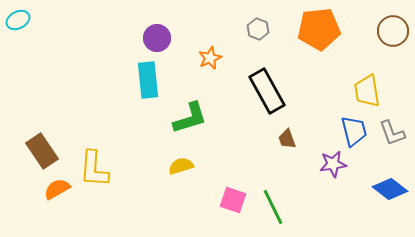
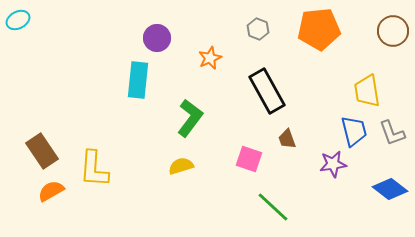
cyan rectangle: moved 10 px left; rotated 12 degrees clockwise
green L-shape: rotated 36 degrees counterclockwise
orange semicircle: moved 6 px left, 2 px down
pink square: moved 16 px right, 41 px up
green line: rotated 21 degrees counterclockwise
